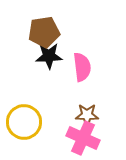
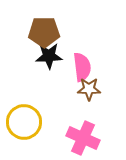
brown pentagon: rotated 8 degrees clockwise
brown star: moved 2 px right, 26 px up
